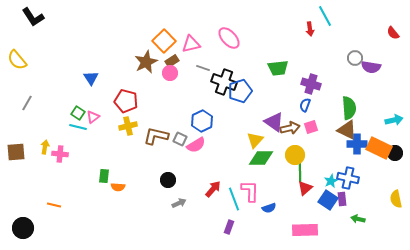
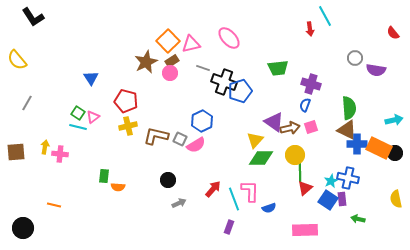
orange square at (164, 41): moved 4 px right
purple semicircle at (371, 67): moved 5 px right, 3 px down
